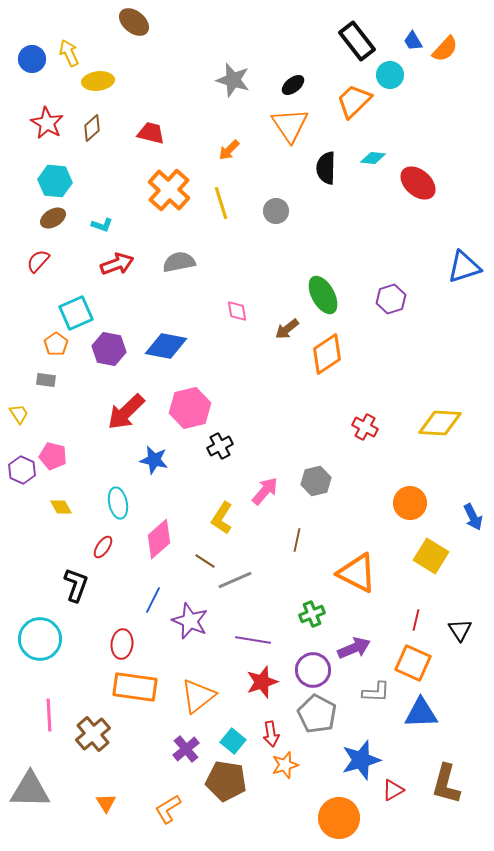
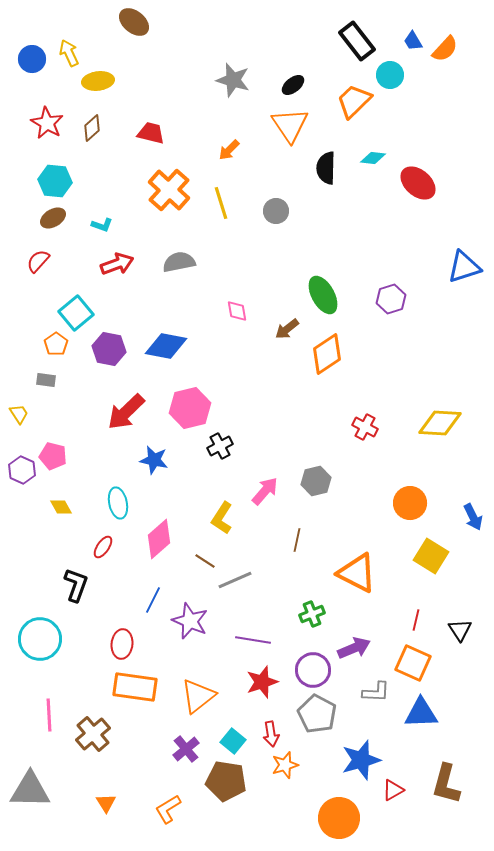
cyan square at (76, 313): rotated 16 degrees counterclockwise
